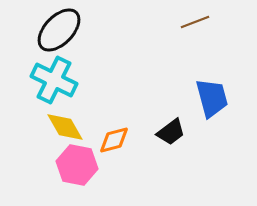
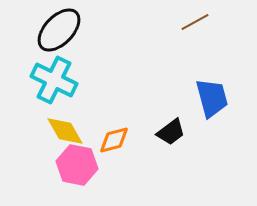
brown line: rotated 8 degrees counterclockwise
yellow diamond: moved 4 px down
